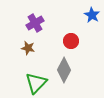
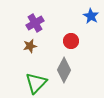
blue star: moved 1 px left, 1 px down
brown star: moved 2 px right, 2 px up; rotated 24 degrees counterclockwise
